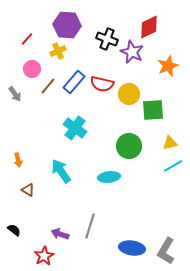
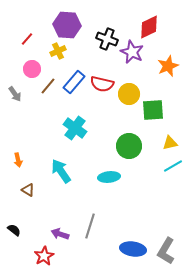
blue ellipse: moved 1 px right, 1 px down
